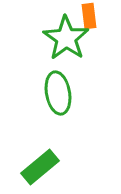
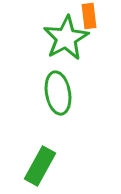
green star: rotated 9 degrees clockwise
green rectangle: moved 1 px up; rotated 21 degrees counterclockwise
